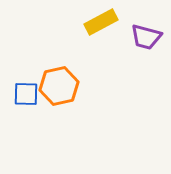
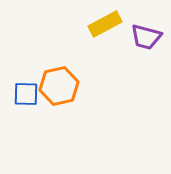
yellow rectangle: moved 4 px right, 2 px down
